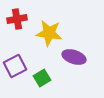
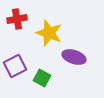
yellow star: rotated 12 degrees clockwise
green square: rotated 30 degrees counterclockwise
